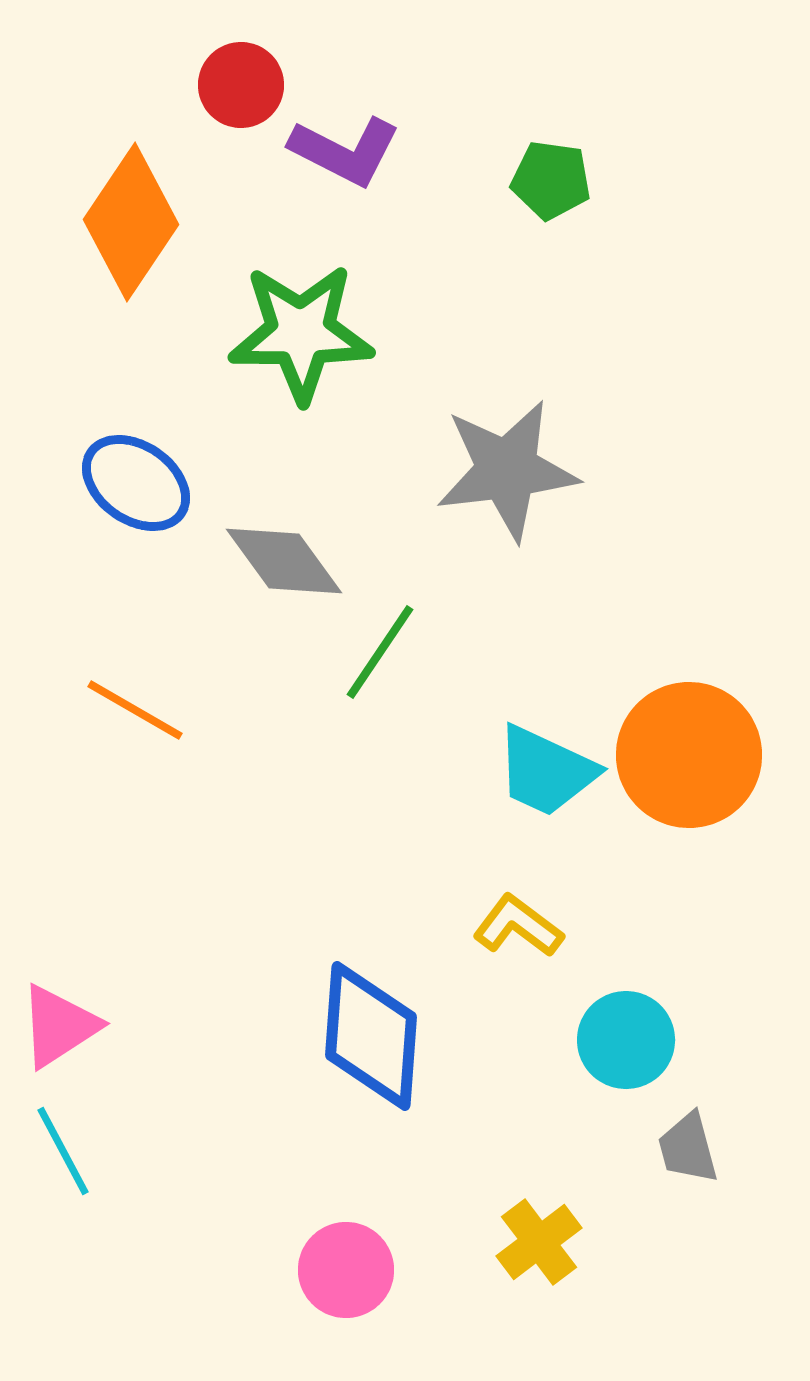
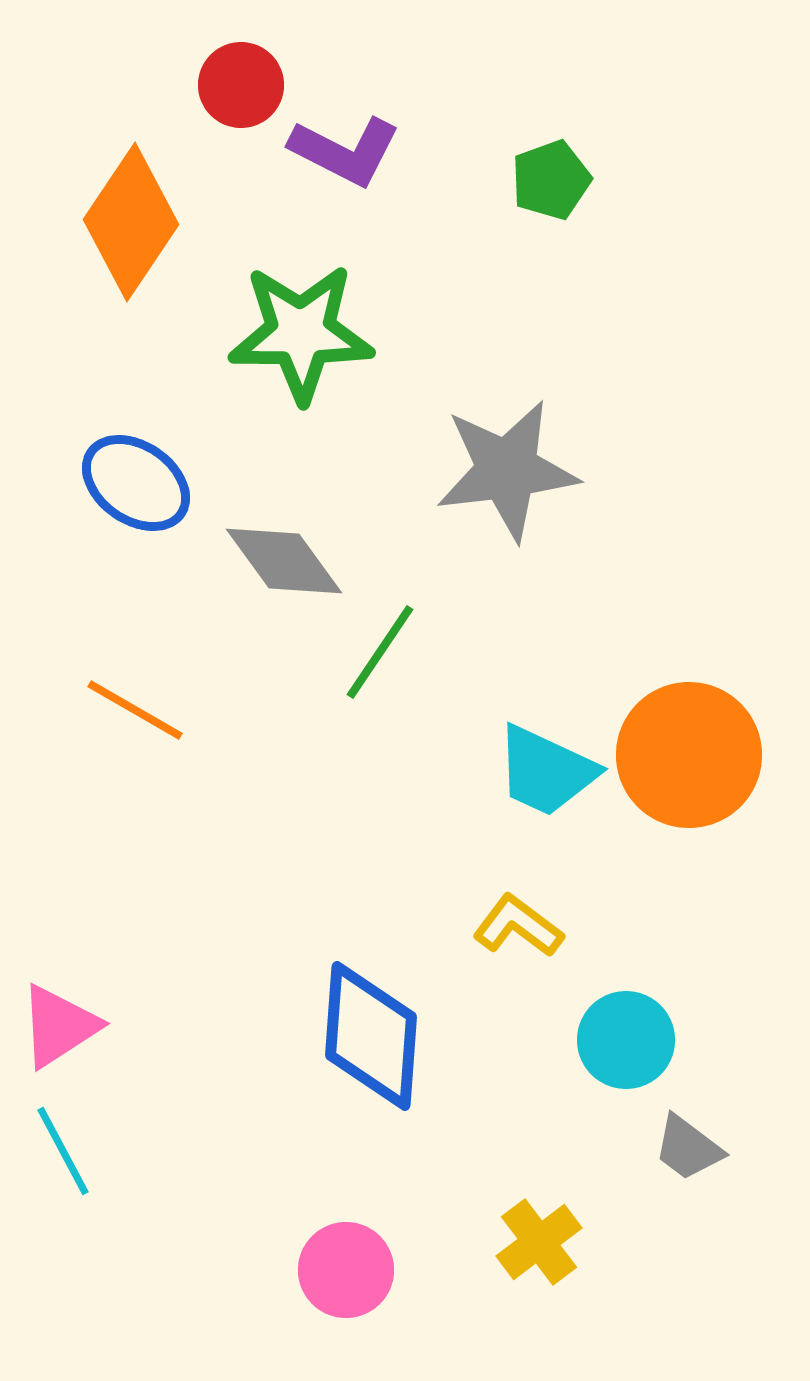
green pentagon: rotated 28 degrees counterclockwise
gray trapezoid: rotated 38 degrees counterclockwise
